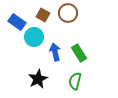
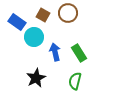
black star: moved 2 px left, 1 px up
